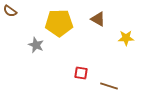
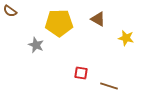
yellow star: rotated 14 degrees clockwise
